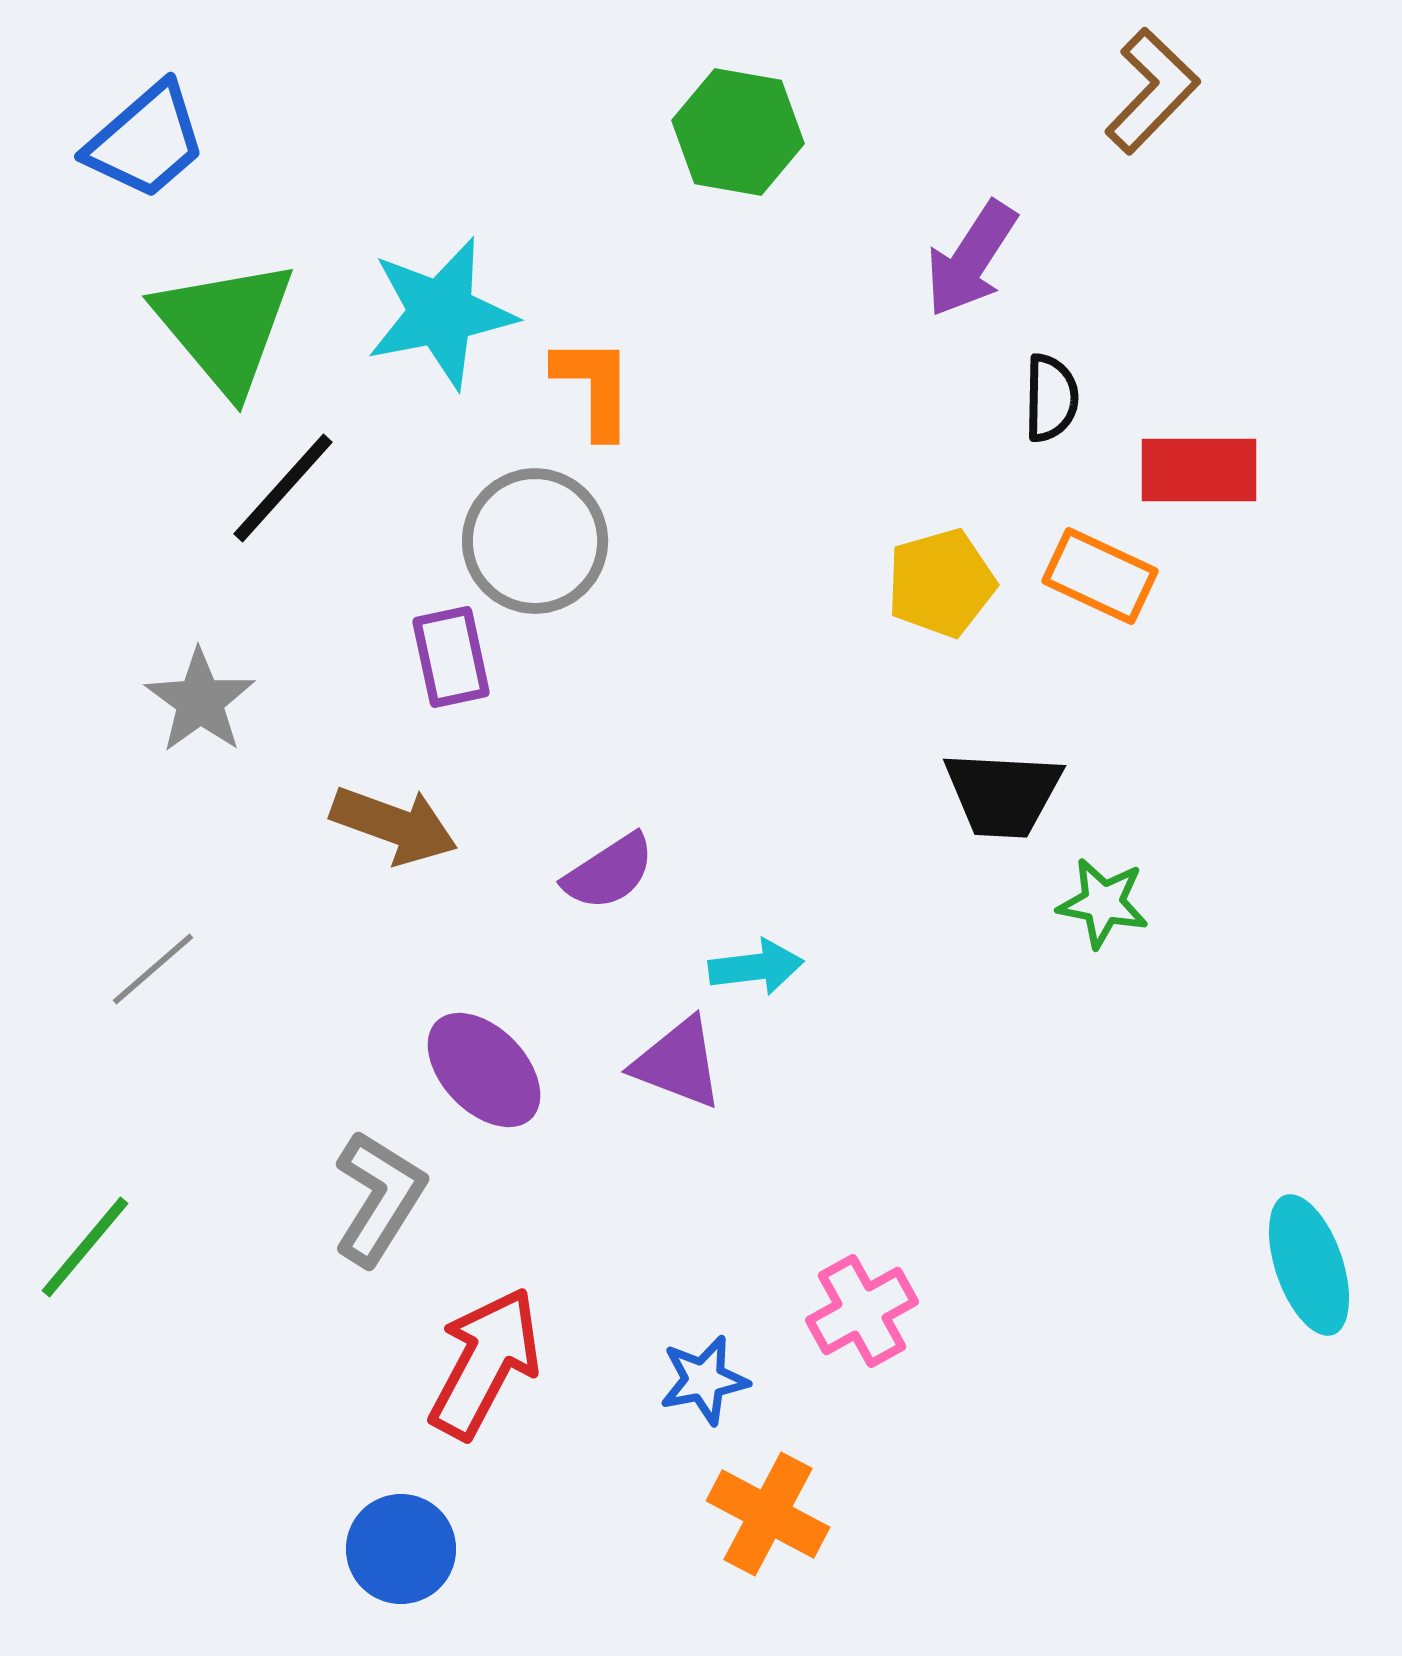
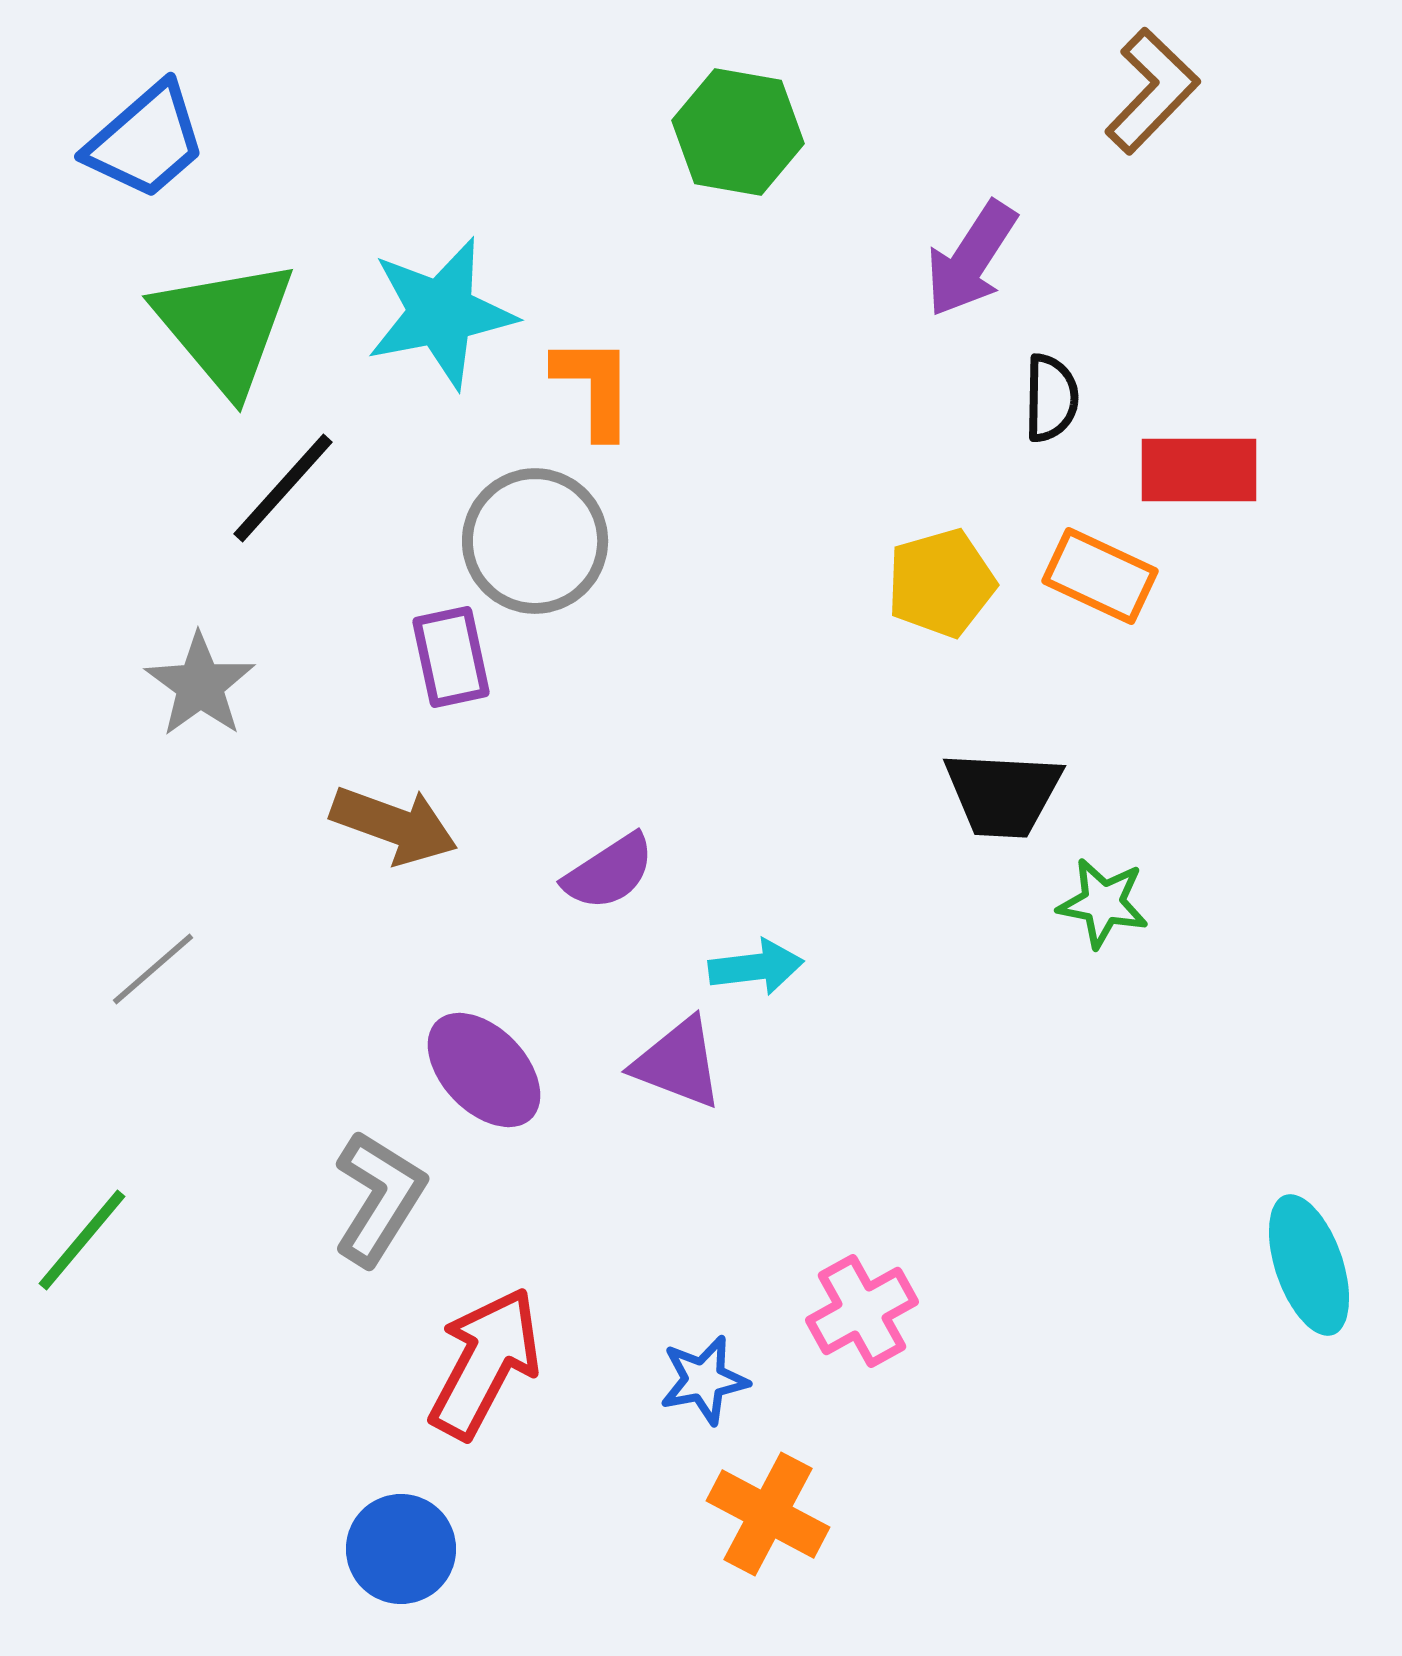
gray star: moved 16 px up
green line: moved 3 px left, 7 px up
